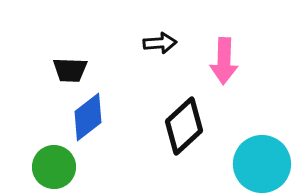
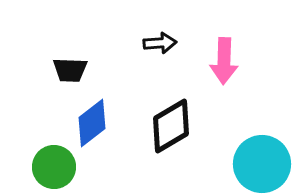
blue diamond: moved 4 px right, 6 px down
black diamond: moved 13 px left; rotated 12 degrees clockwise
